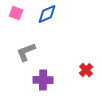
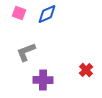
pink square: moved 3 px right
